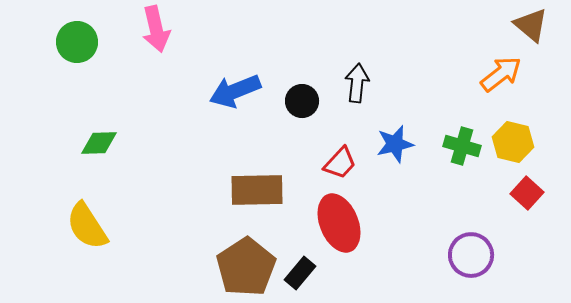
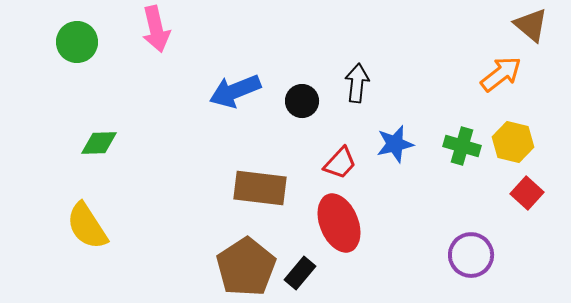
brown rectangle: moved 3 px right, 2 px up; rotated 8 degrees clockwise
